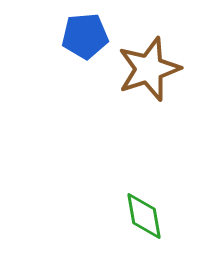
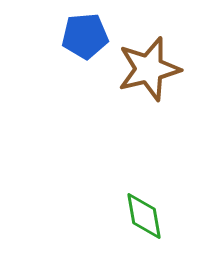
brown star: rotated 4 degrees clockwise
